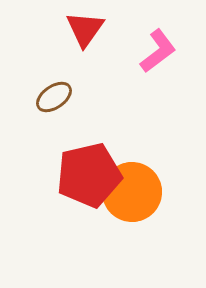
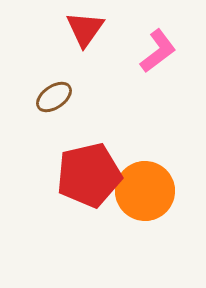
orange circle: moved 13 px right, 1 px up
